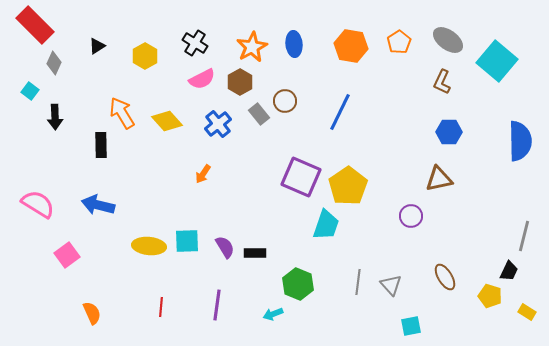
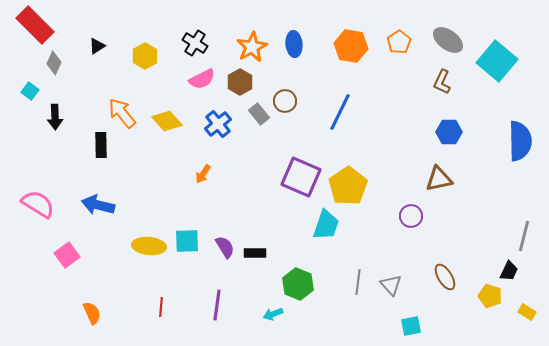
orange arrow at (122, 113): rotated 8 degrees counterclockwise
